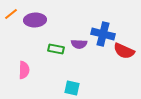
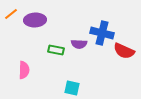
blue cross: moved 1 px left, 1 px up
green rectangle: moved 1 px down
